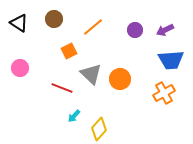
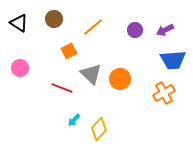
blue trapezoid: moved 2 px right
cyan arrow: moved 4 px down
